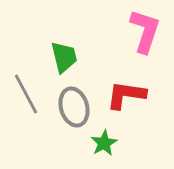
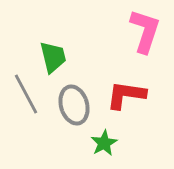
green trapezoid: moved 11 px left
gray ellipse: moved 2 px up
